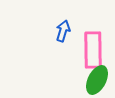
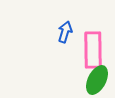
blue arrow: moved 2 px right, 1 px down
